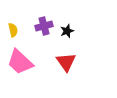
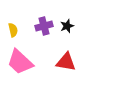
black star: moved 5 px up
red triangle: rotated 45 degrees counterclockwise
